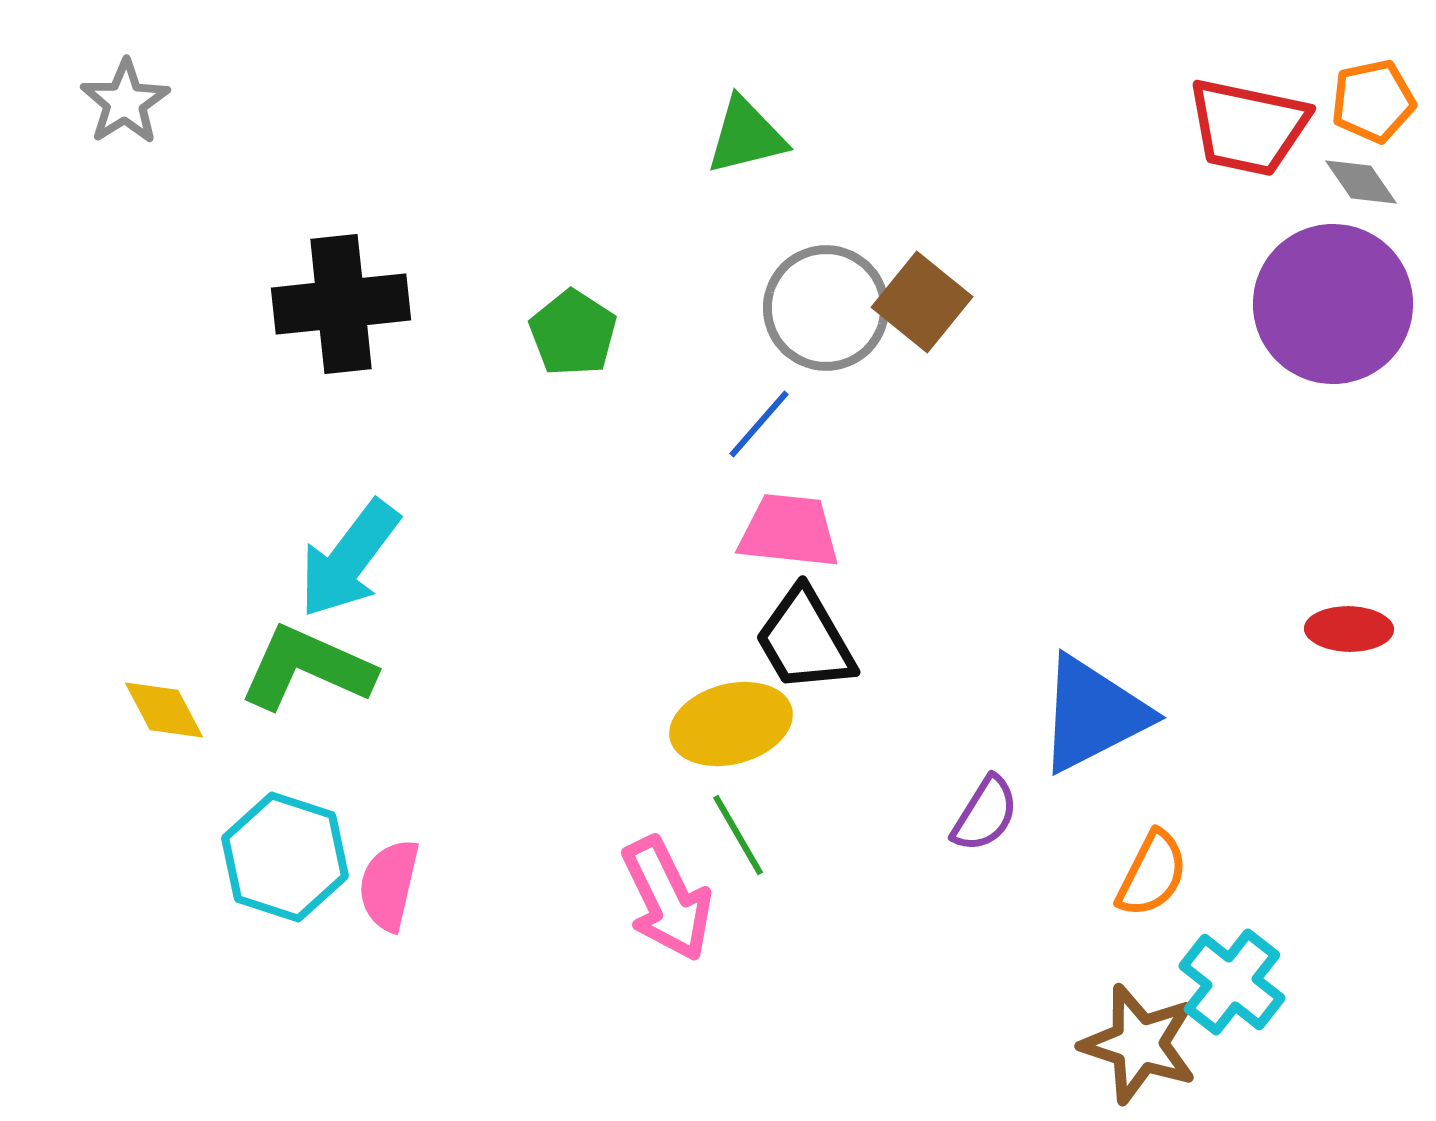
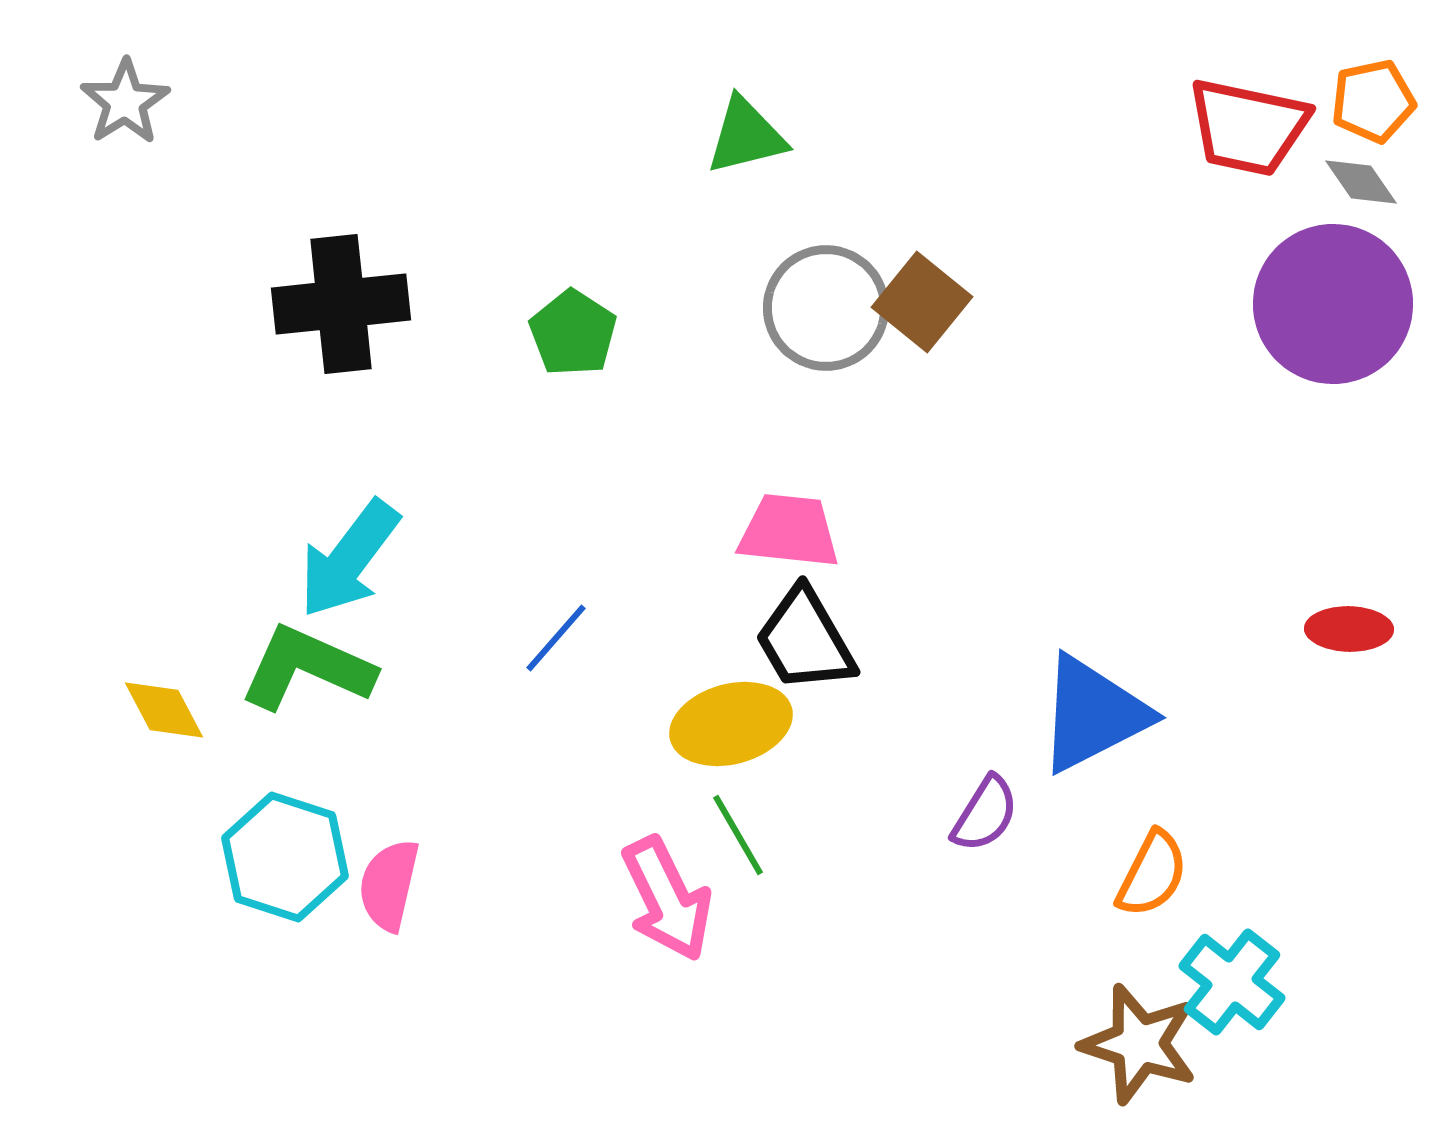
blue line: moved 203 px left, 214 px down
